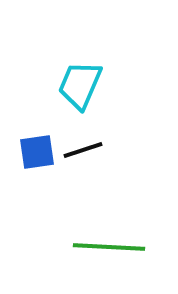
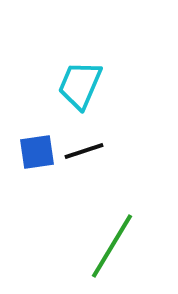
black line: moved 1 px right, 1 px down
green line: moved 3 px right, 1 px up; rotated 62 degrees counterclockwise
